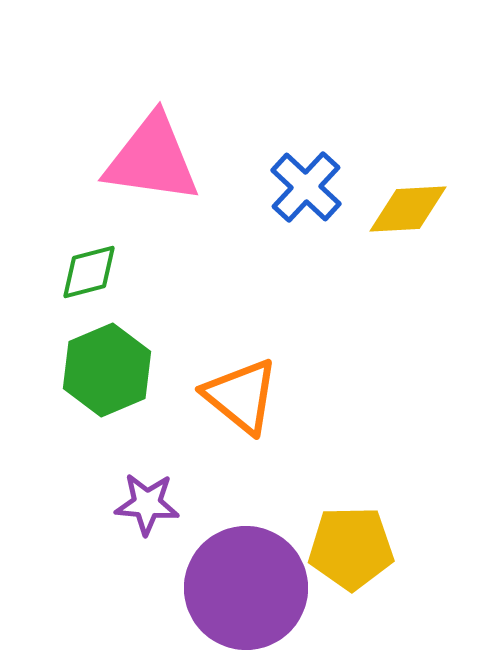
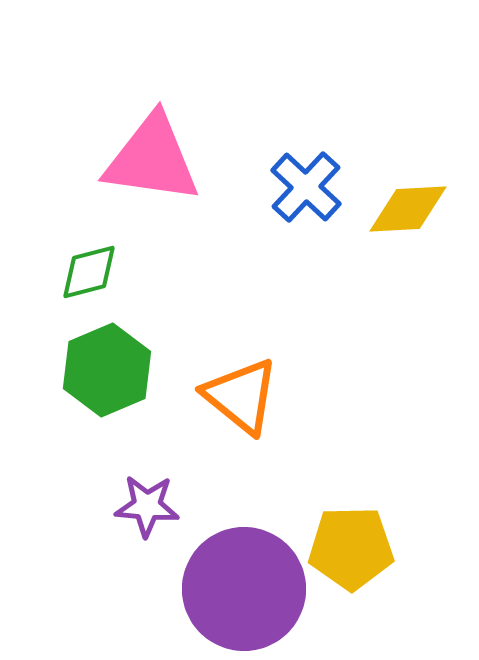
purple star: moved 2 px down
purple circle: moved 2 px left, 1 px down
